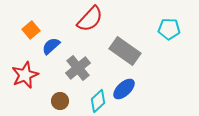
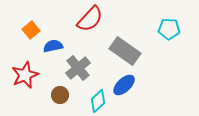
blue semicircle: moved 2 px right; rotated 30 degrees clockwise
blue ellipse: moved 4 px up
brown circle: moved 6 px up
